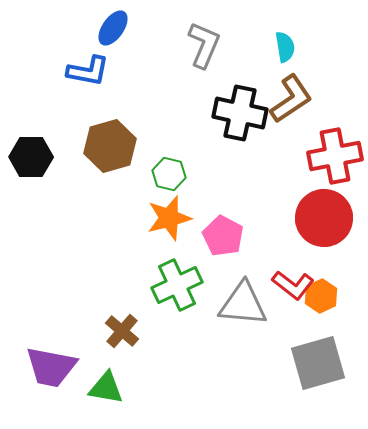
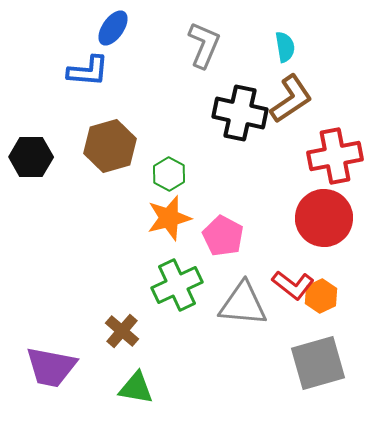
blue L-shape: rotated 6 degrees counterclockwise
green hexagon: rotated 16 degrees clockwise
green triangle: moved 30 px right
